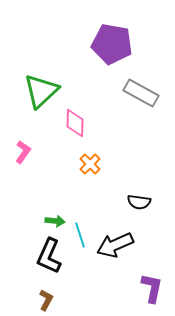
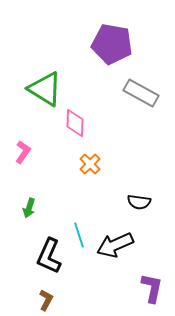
green triangle: moved 4 px right, 2 px up; rotated 45 degrees counterclockwise
green arrow: moved 26 px left, 13 px up; rotated 102 degrees clockwise
cyan line: moved 1 px left
